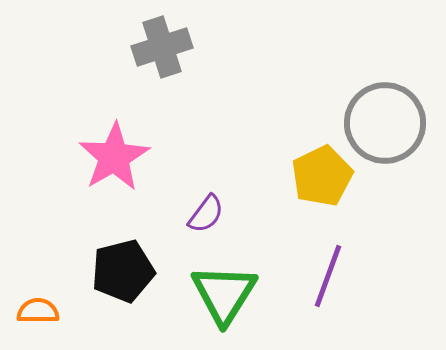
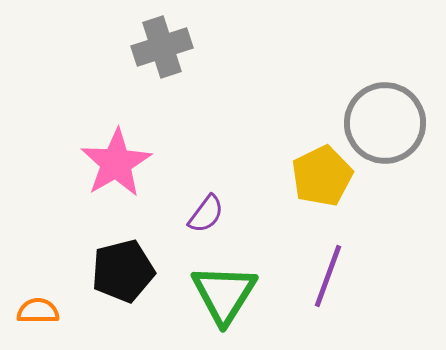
pink star: moved 2 px right, 6 px down
